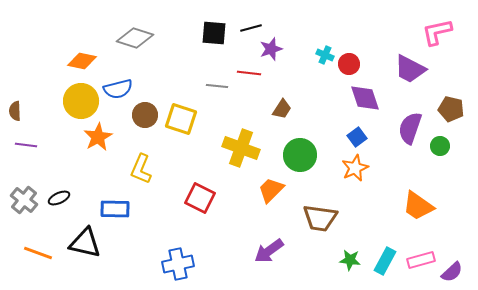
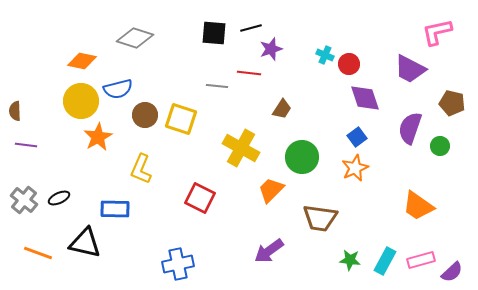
brown pentagon at (451, 109): moved 1 px right, 6 px up
yellow cross at (241, 148): rotated 9 degrees clockwise
green circle at (300, 155): moved 2 px right, 2 px down
